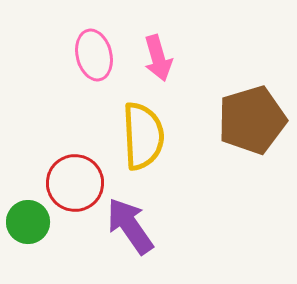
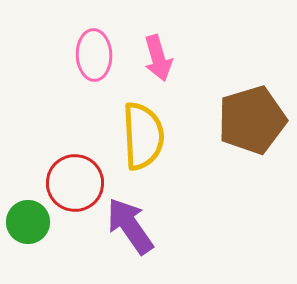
pink ellipse: rotated 12 degrees clockwise
